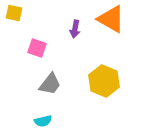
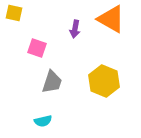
gray trapezoid: moved 2 px right, 2 px up; rotated 20 degrees counterclockwise
